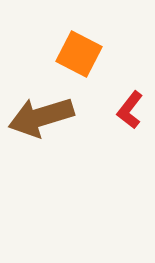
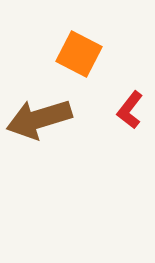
brown arrow: moved 2 px left, 2 px down
